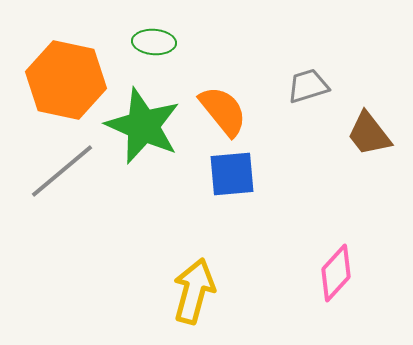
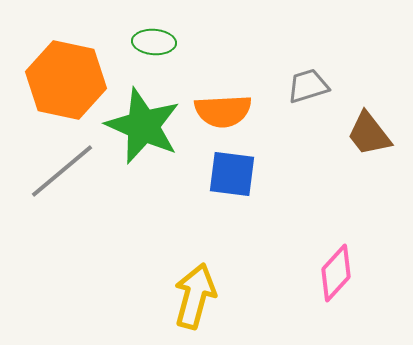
orange semicircle: rotated 126 degrees clockwise
blue square: rotated 12 degrees clockwise
yellow arrow: moved 1 px right, 5 px down
